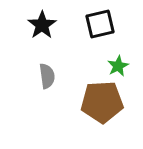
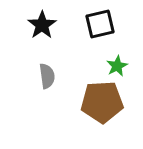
green star: moved 1 px left
